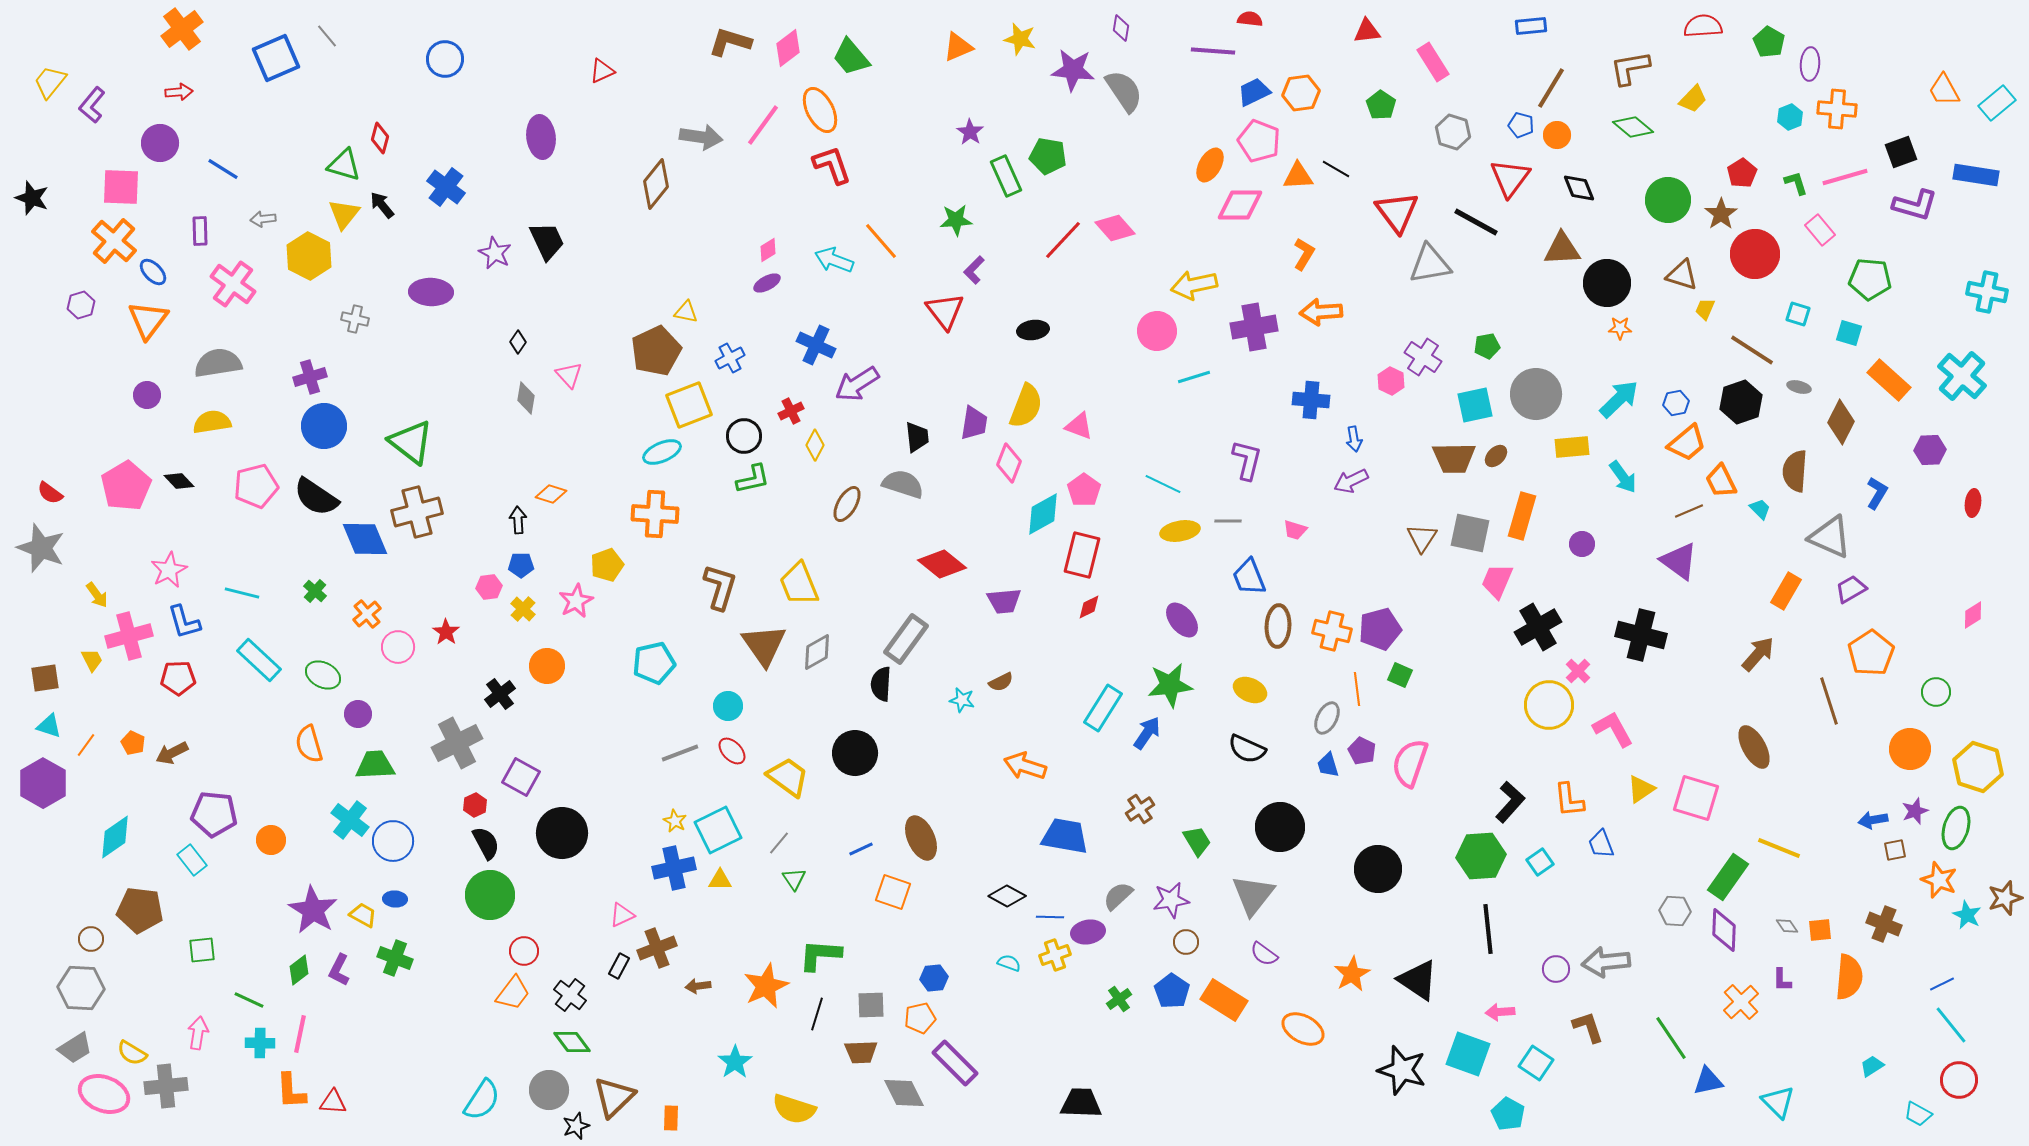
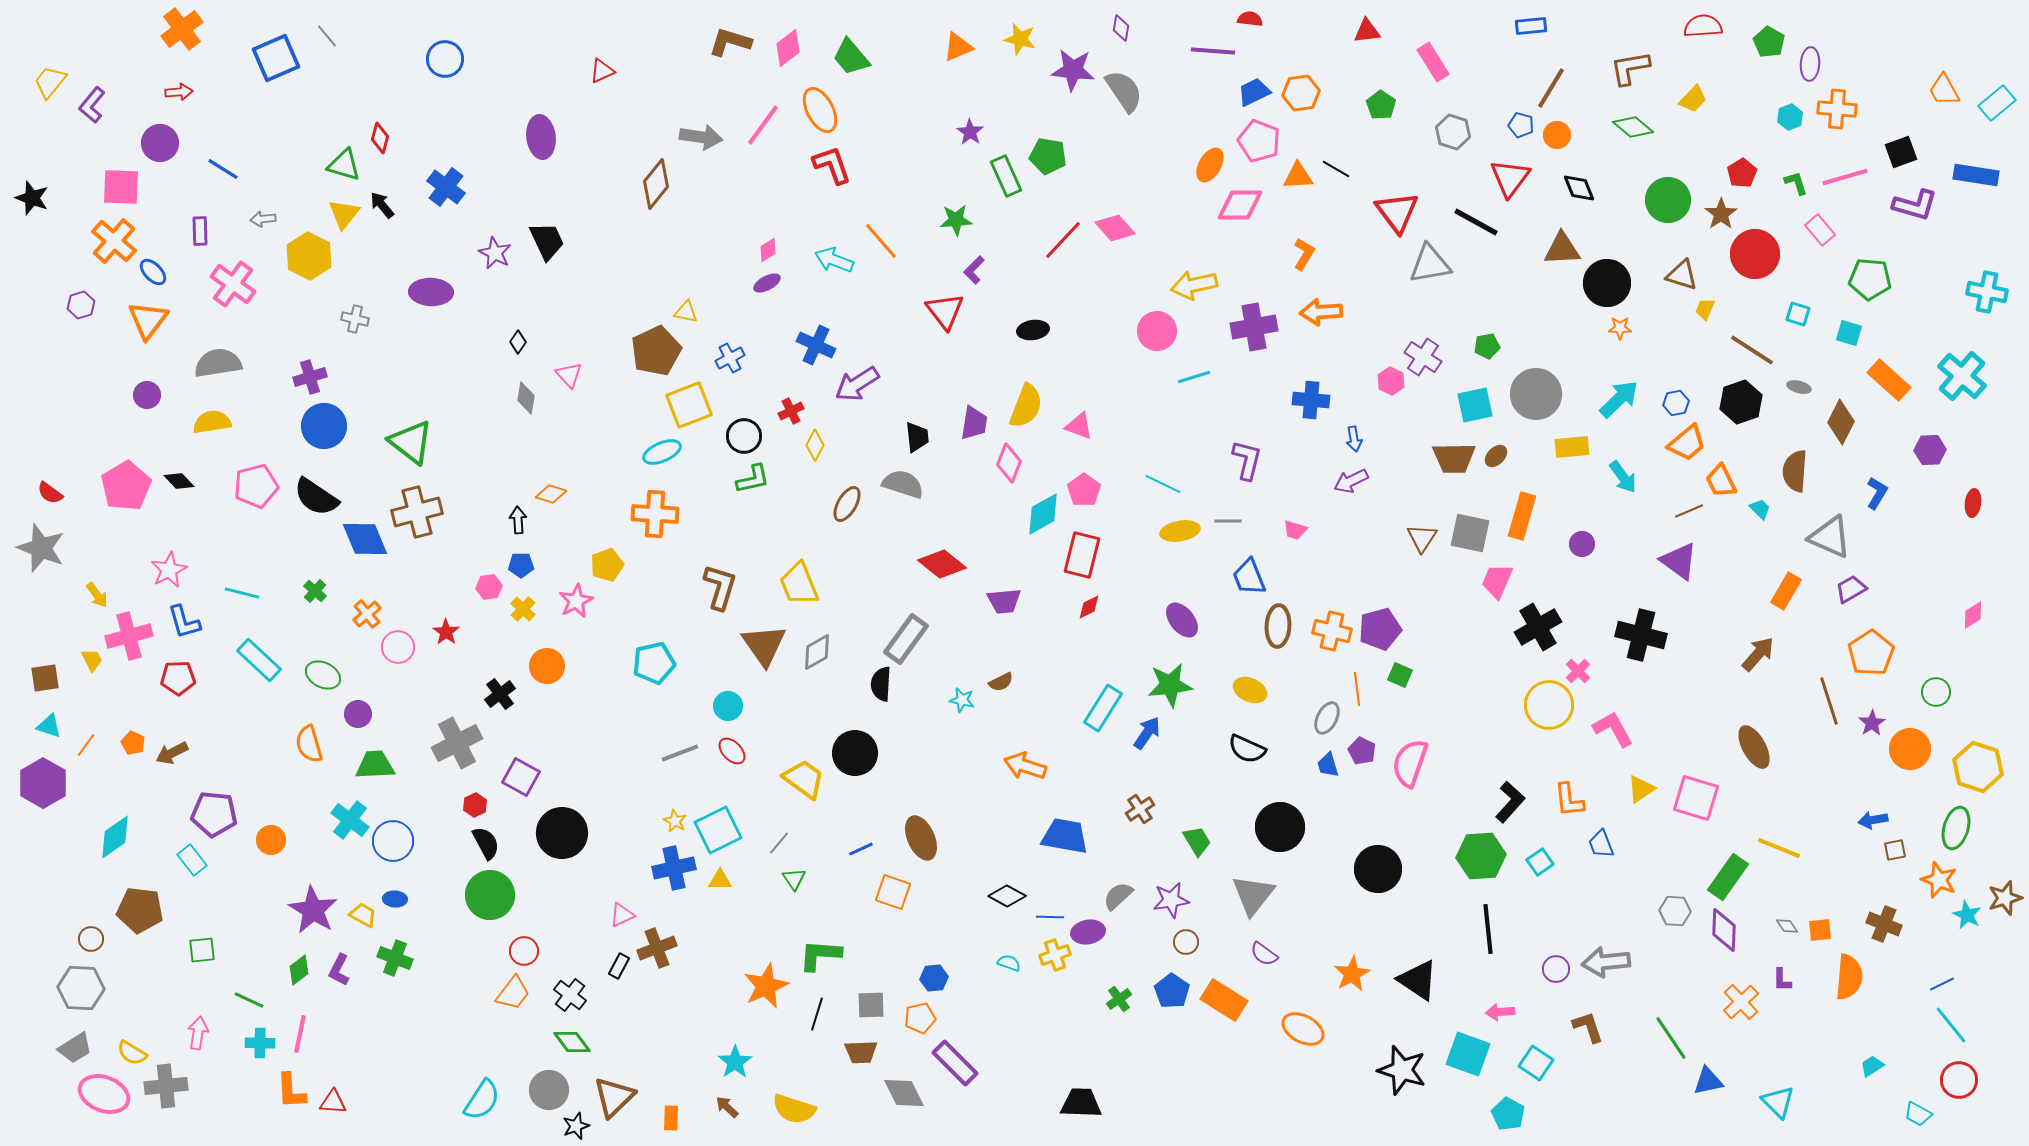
yellow trapezoid at (788, 777): moved 16 px right, 2 px down
purple star at (1915, 811): moved 43 px left, 88 px up; rotated 12 degrees counterclockwise
brown arrow at (698, 986): moved 29 px right, 121 px down; rotated 50 degrees clockwise
